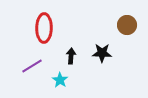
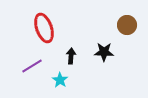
red ellipse: rotated 20 degrees counterclockwise
black star: moved 2 px right, 1 px up
